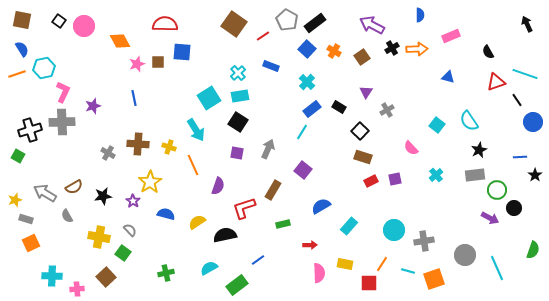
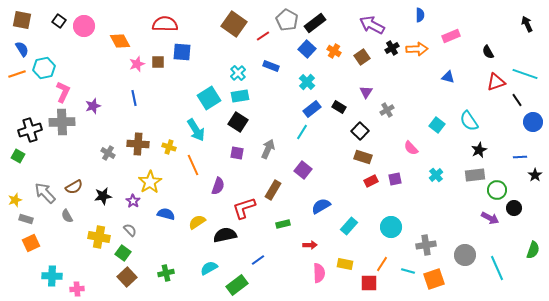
gray arrow at (45, 193): rotated 15 degrees clockwise
cyan circle at (394, 230): moved 3 px left, 3 px up
gray cross at (424, 241): moved 2 px right, 4 px down
brown square at (106, 277): moved 21 px right
